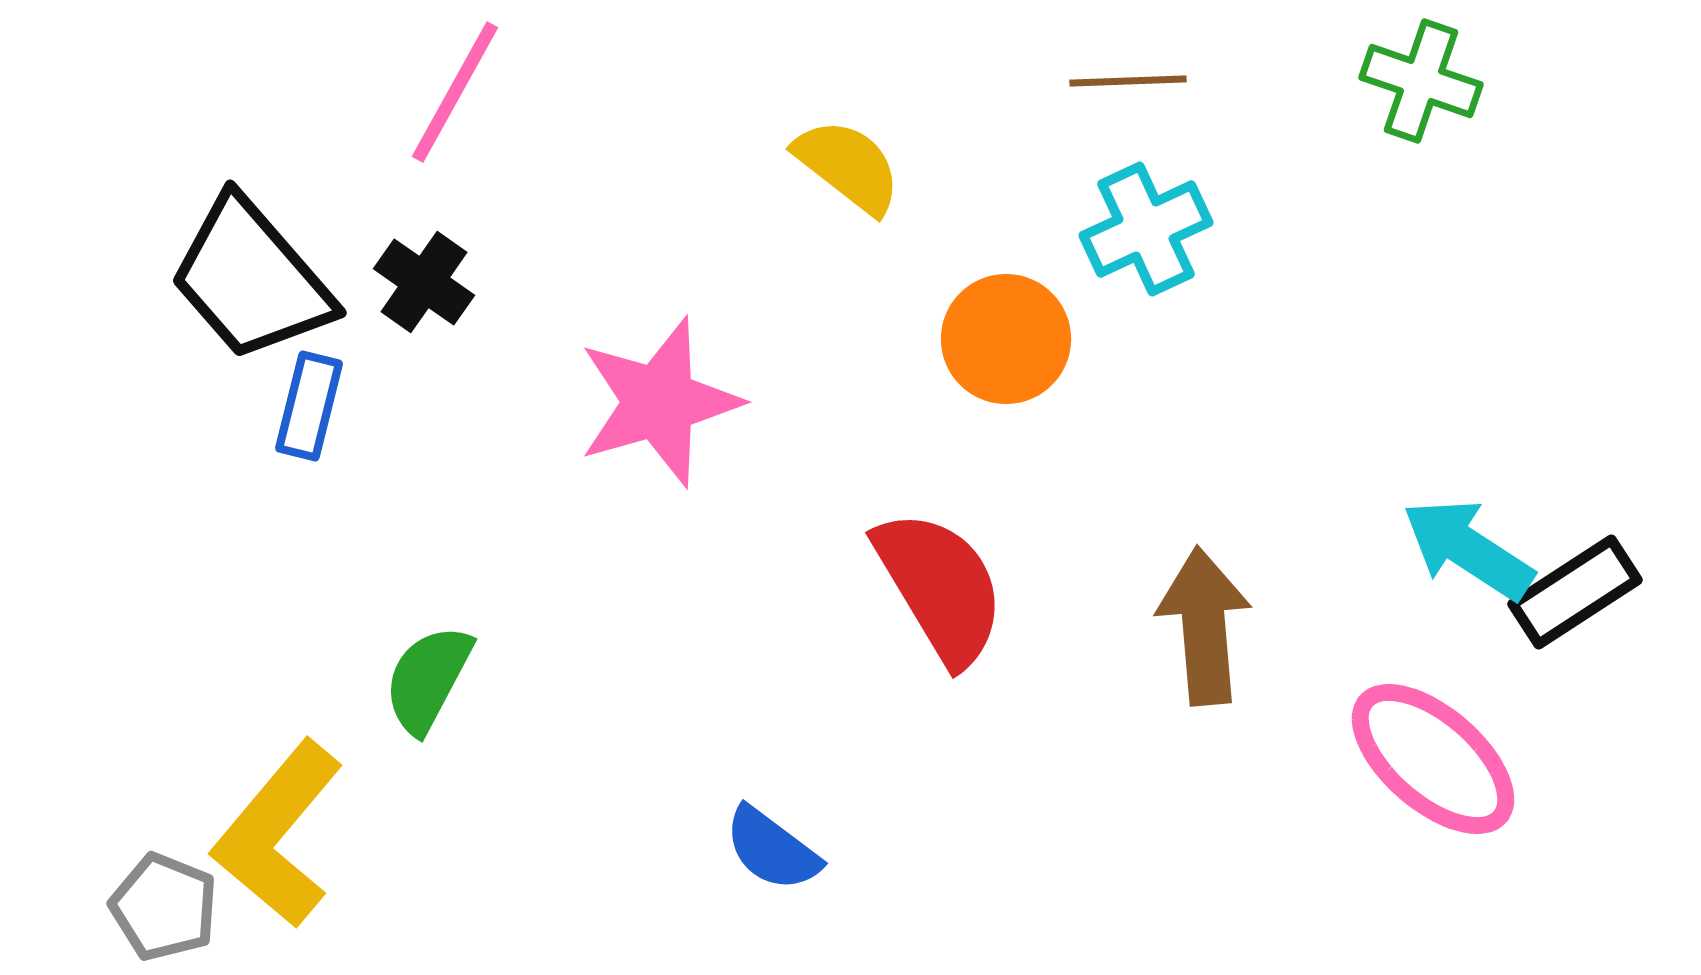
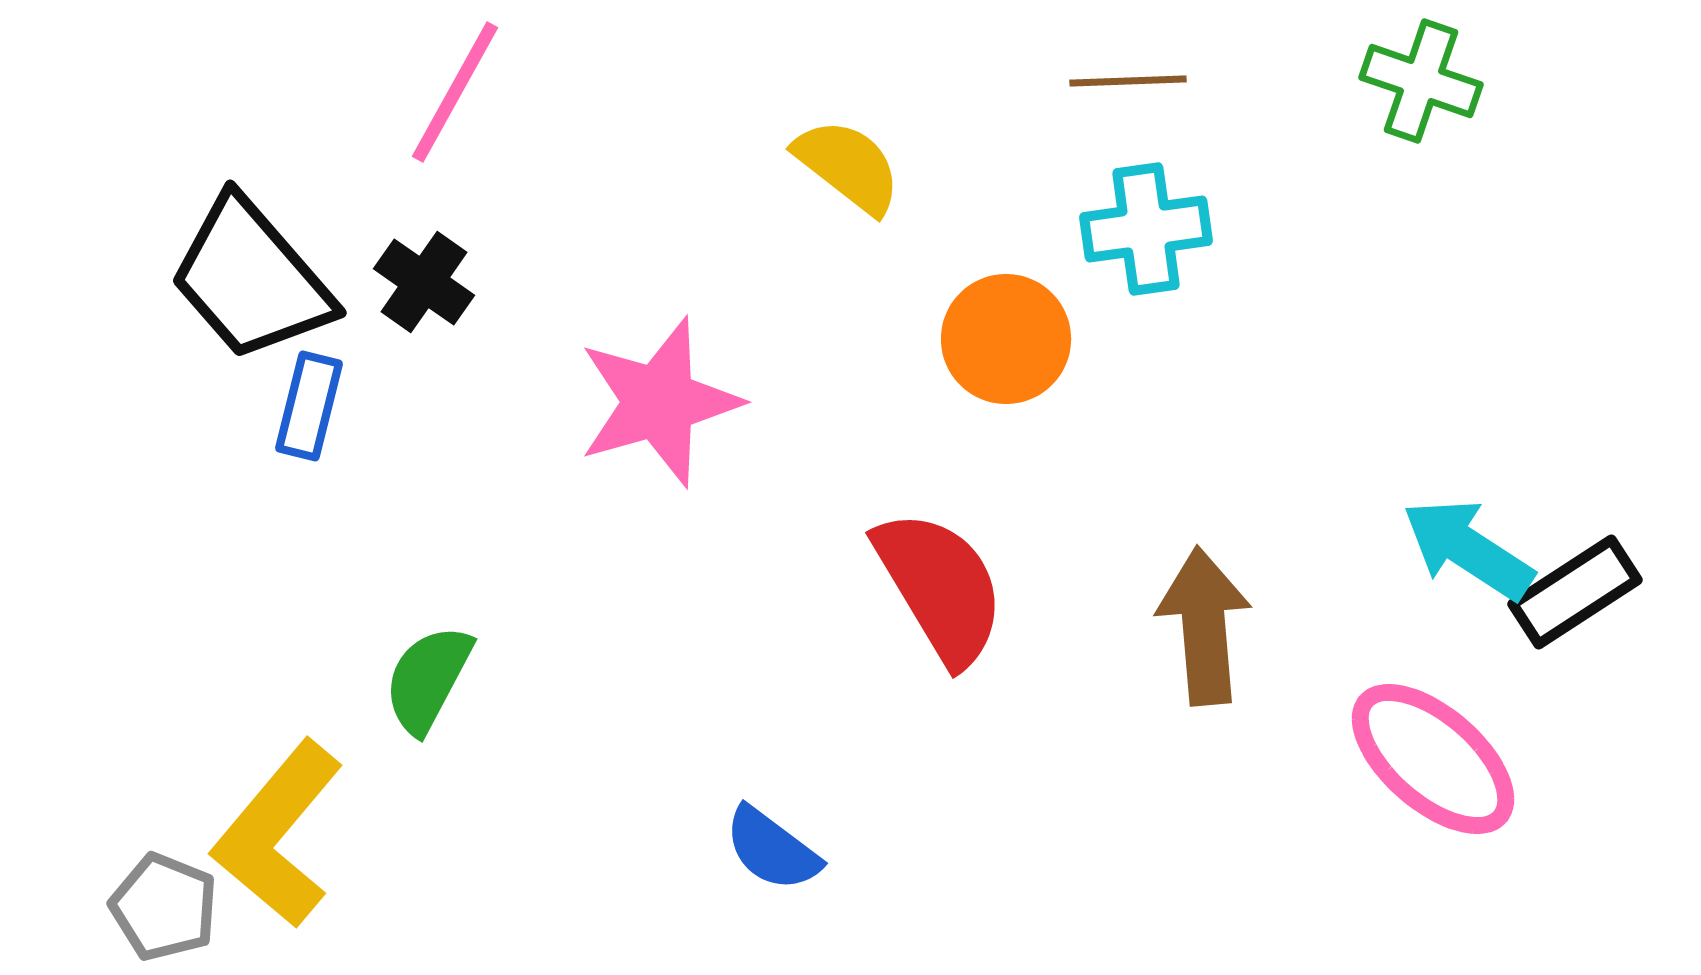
cyan cross: rotated 17 degrees clockwise
